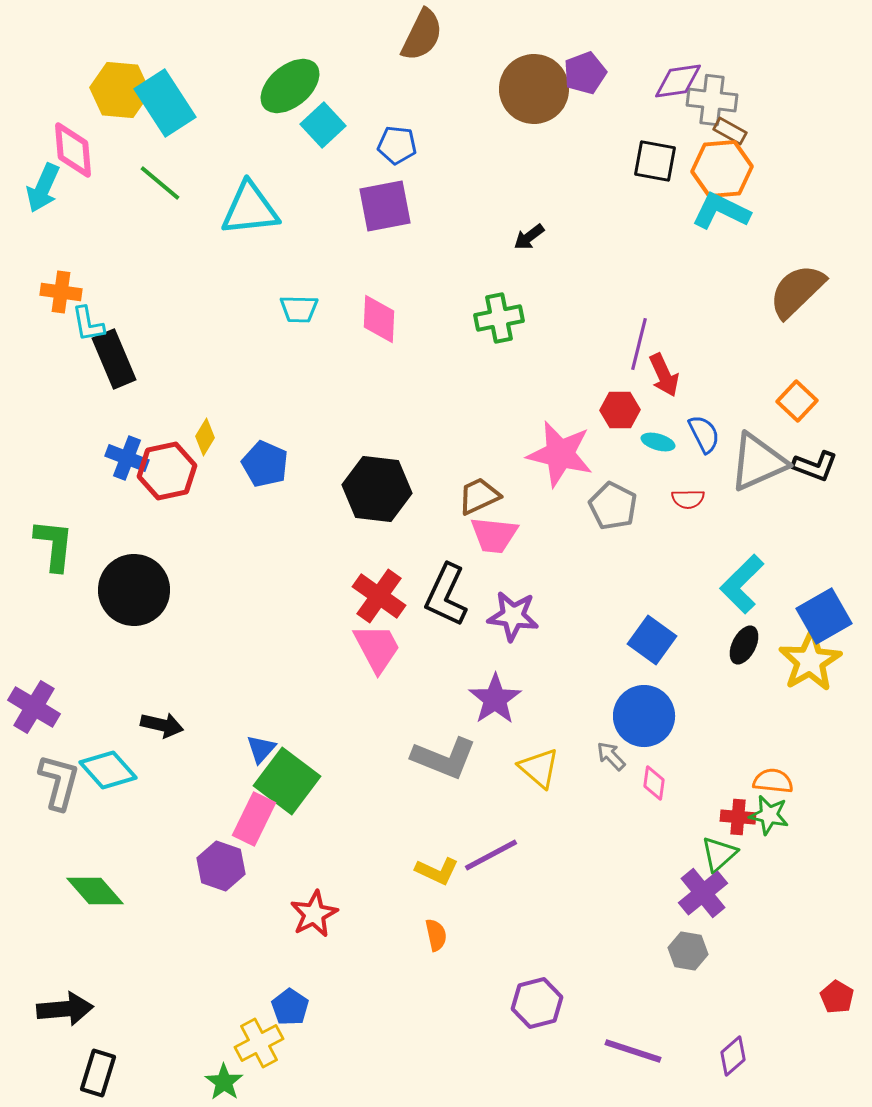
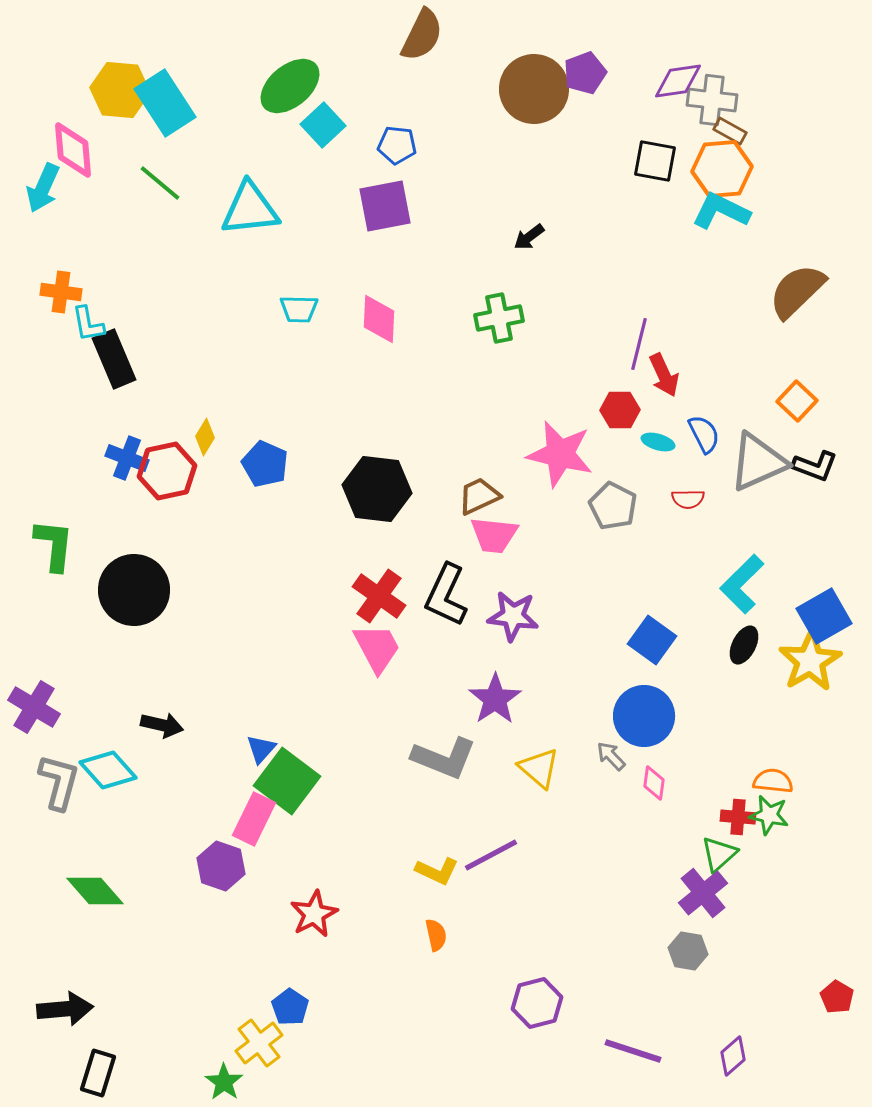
yellow cross at (259, 1043): rotated 9 degrees counterclockwise
